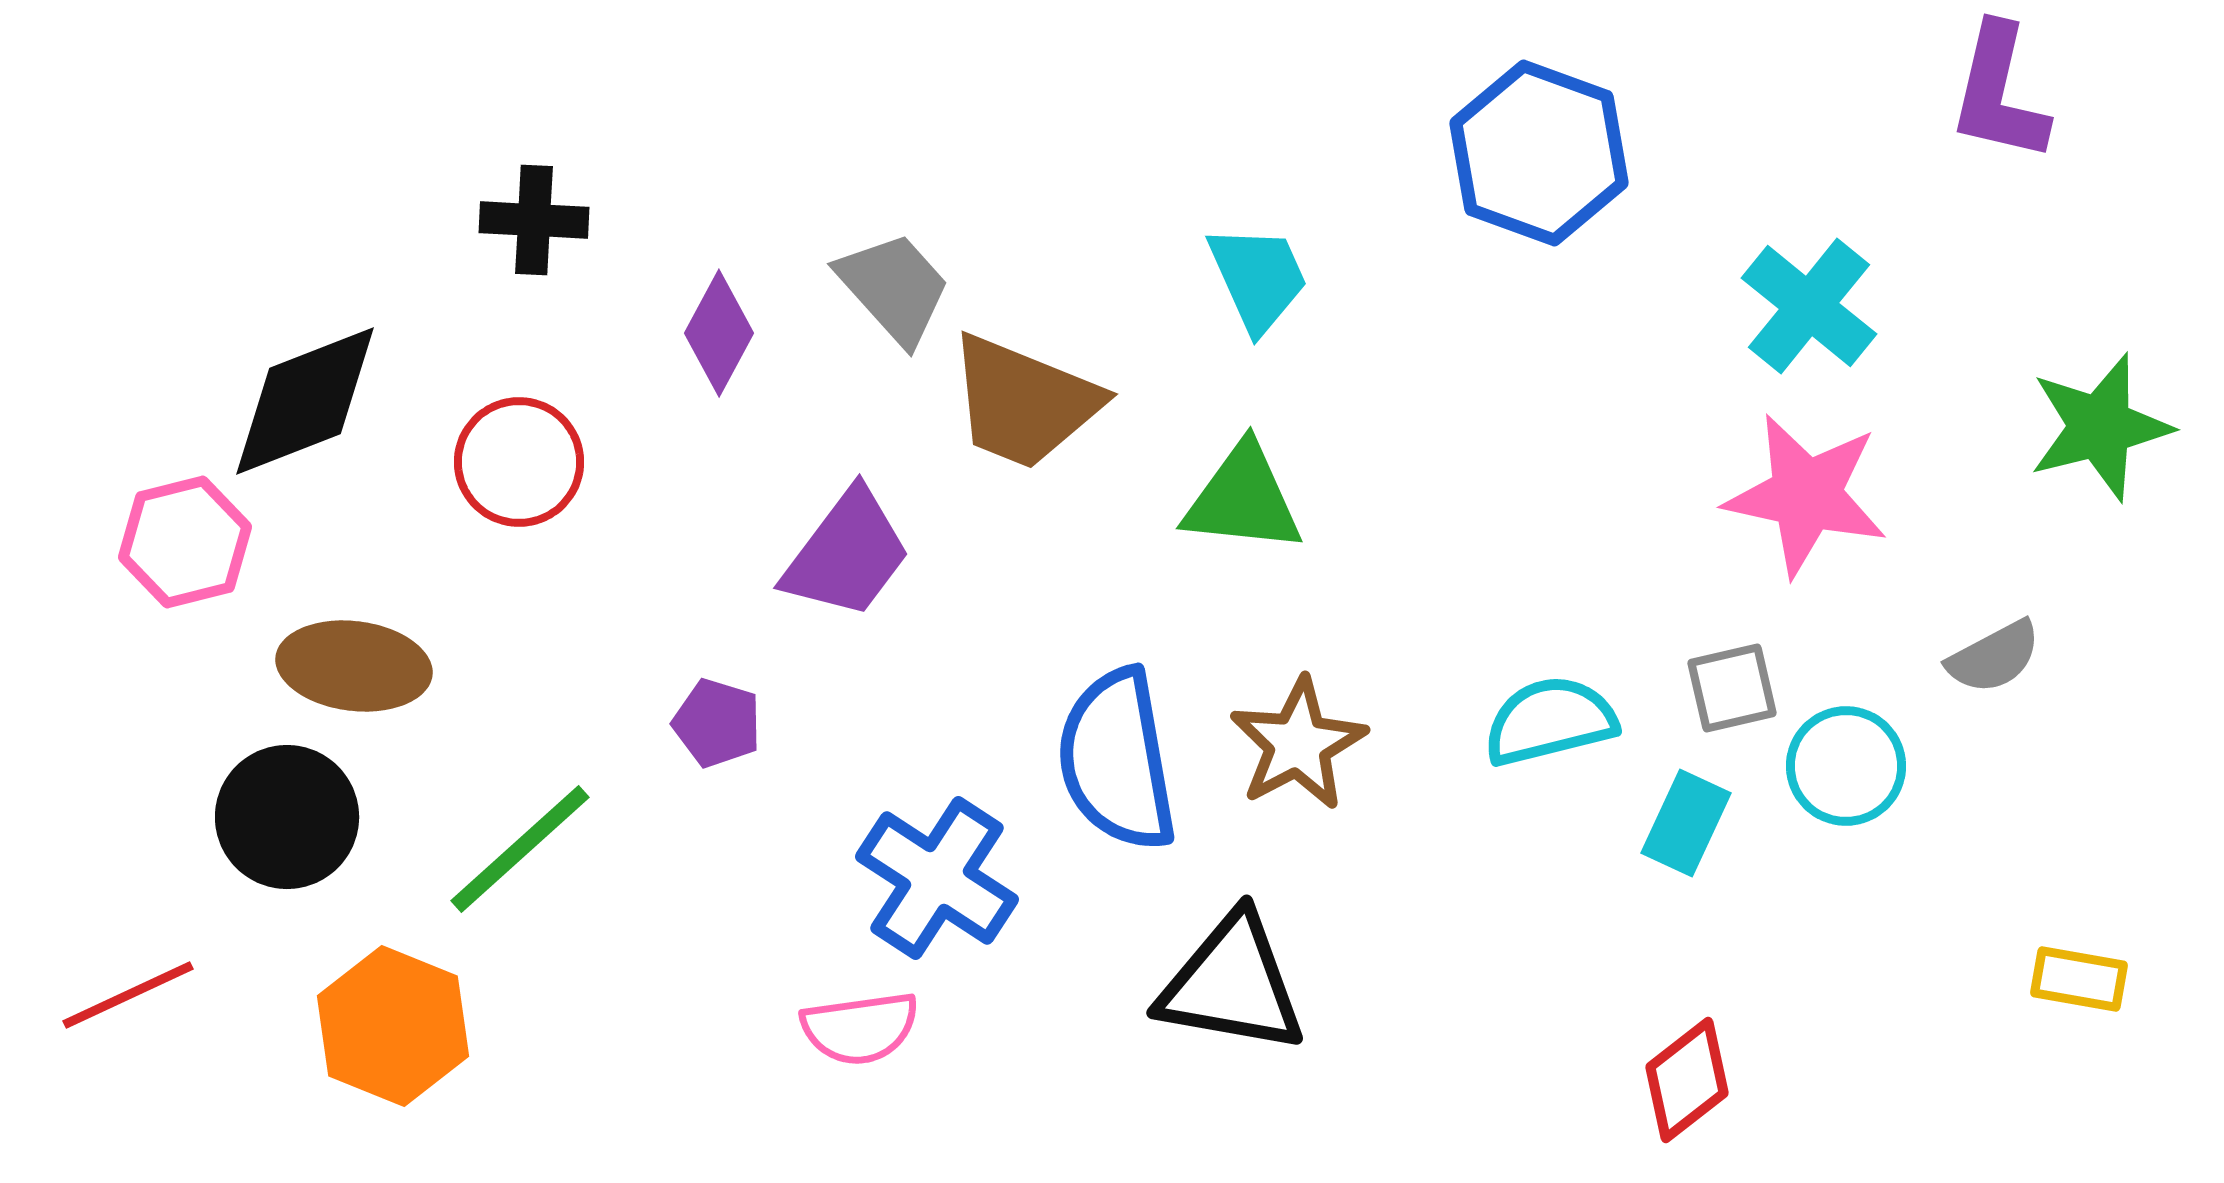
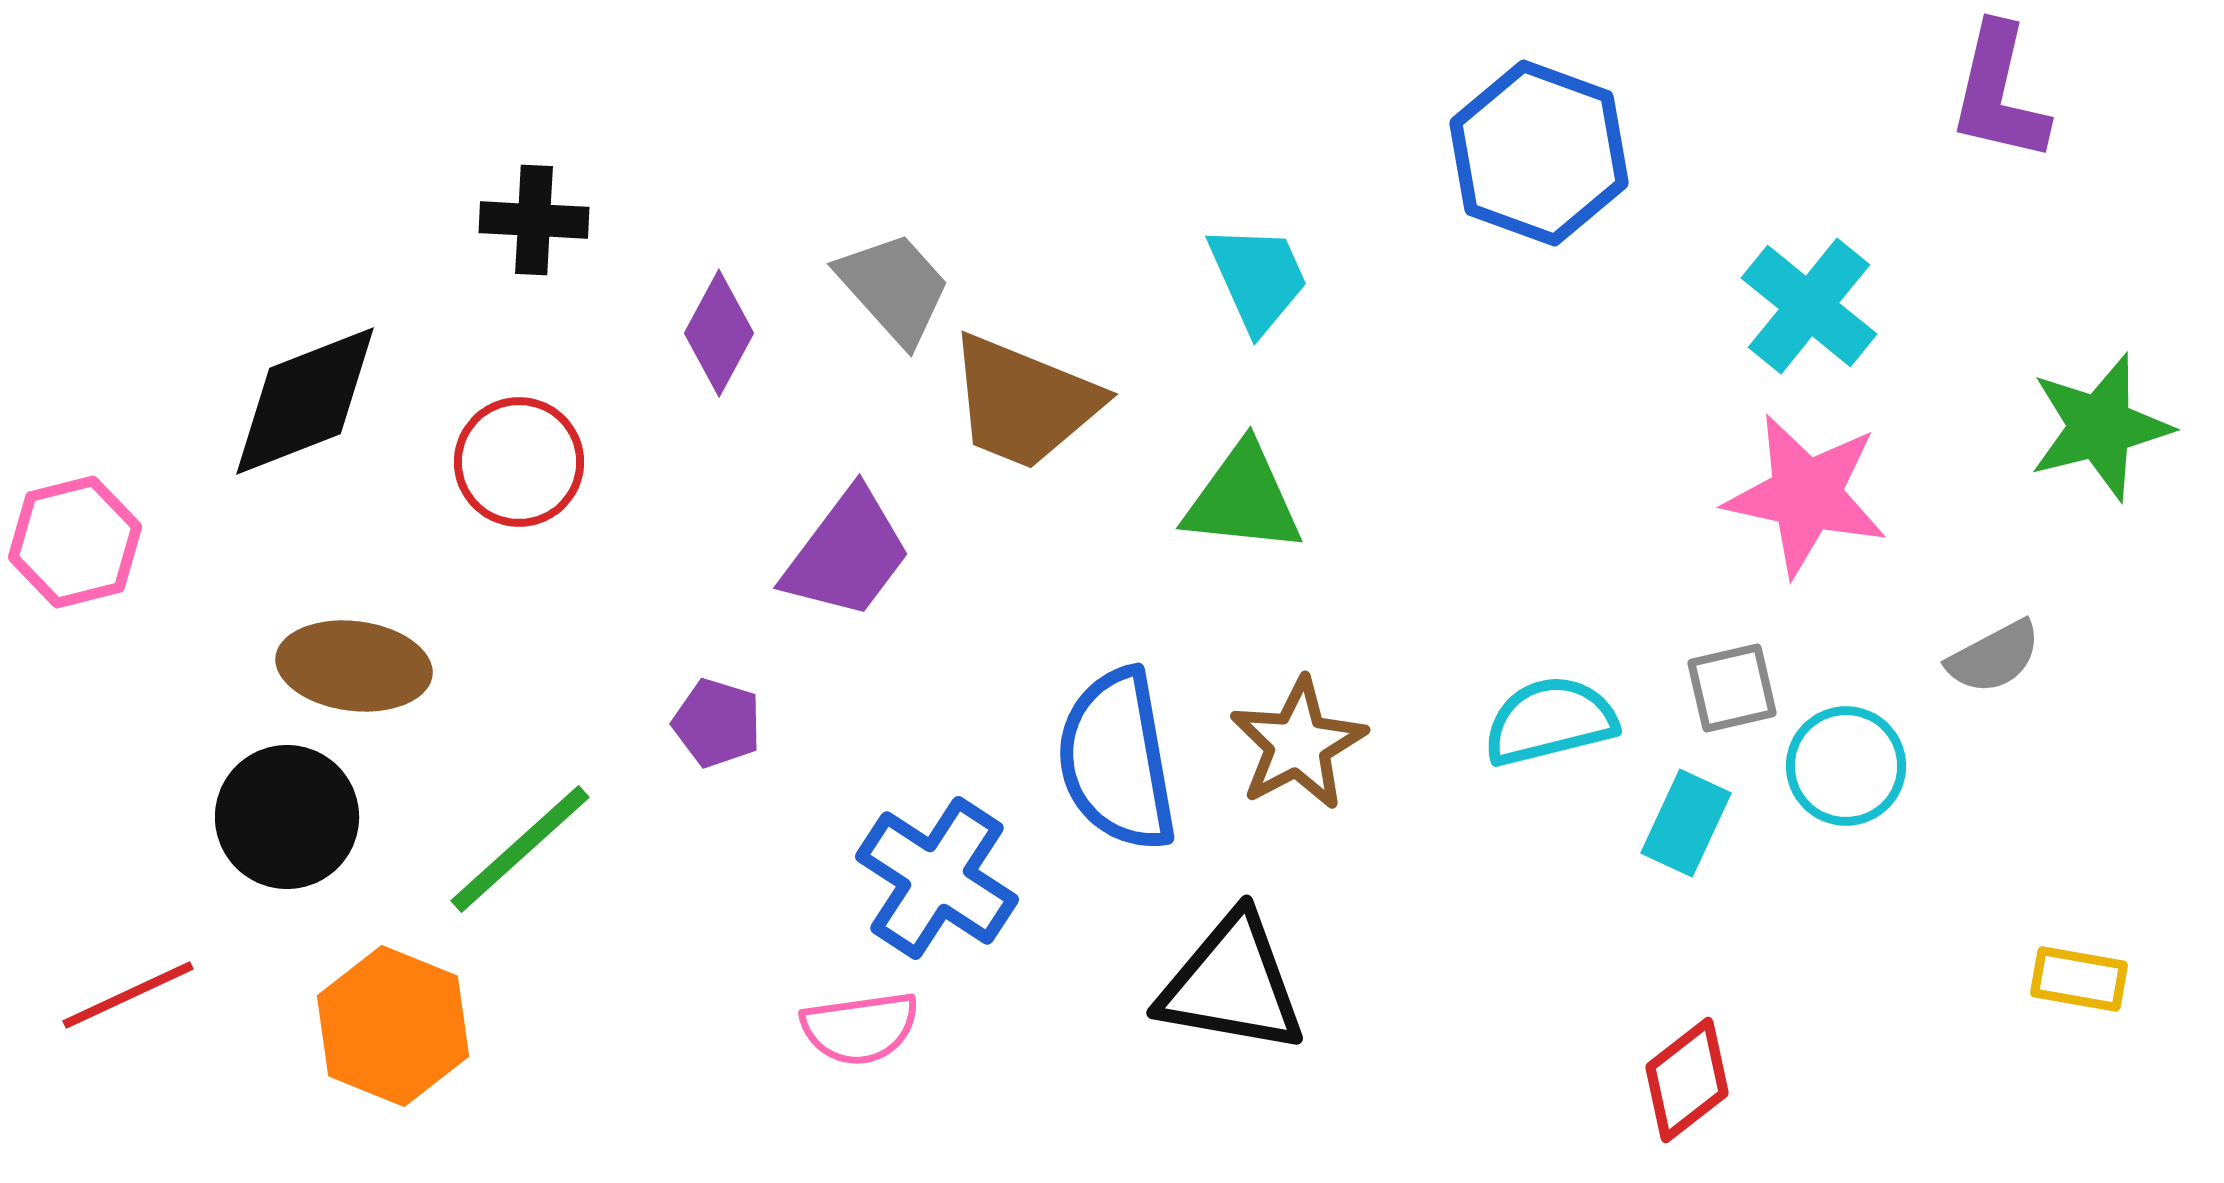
pink hexagon: moved 110 px left
